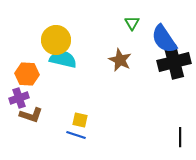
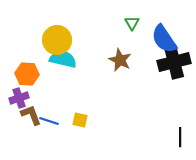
yellow circle: moved 1 px right
brown L-shape: rotated 130 degrees counterclockwise
blue line: moved 27 px left, 14 px up
